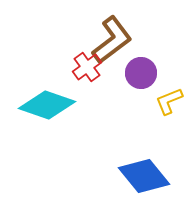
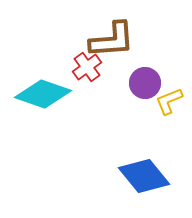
brown L-shape: rotated 33 degrees clockwise
purple circle: moved 4 px right, 10 px down
cyan diamond: moved 4 px left, 11 px up
